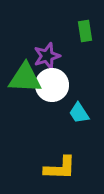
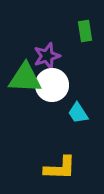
cyan trapezoid: moved 1 px left
